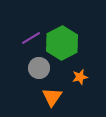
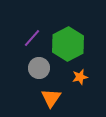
purple line: moved 1 px right; rotated 18 degrees counterclockwise
green hexagon: moved 6 px right, 1 px down
orange triangle: moved 1 px left, 1 px down
